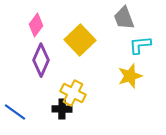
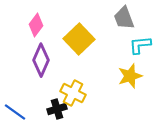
yellow square: moved 1 px left, 1 px up
black cross: moved 5 px left; rotated 18 degrees counterclockwise
